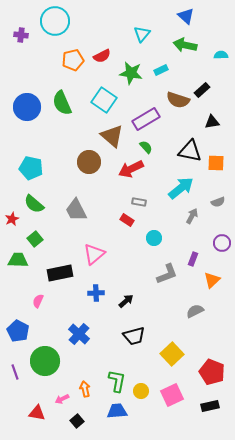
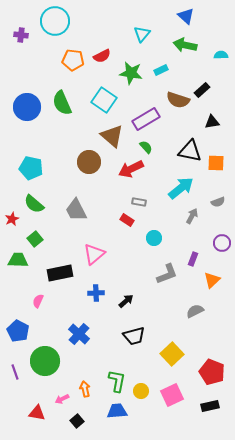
orange pentagon at (73, 60): rotated 20 degrees clockwise
